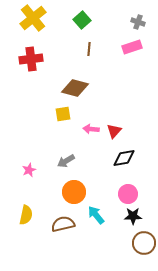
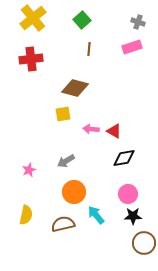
red triangle: rotated 42 degrees counterclockwise
